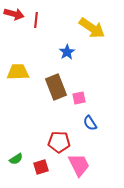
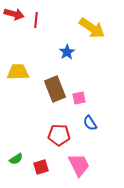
brown rectangle: moved 1 px left, 2 px down
red pentagon: moved 7 px up
